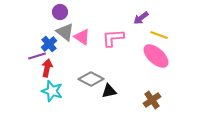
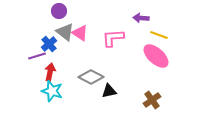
purple circle: moved 1 px left, 1 px up
purple arrow: rotated 42 degrees clockwise
pink triangle: moved 2 px left, 4 px up
red arrow: moved 3 px right, 4 px down
gray diamond: moved 2 px up
